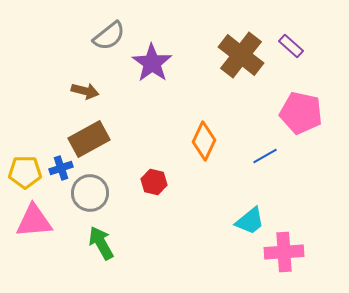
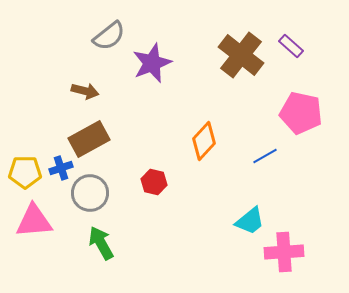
purple star: rotated 15 degrees clockwise
orange diamond: rotated 18 degrees clockwise
